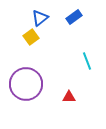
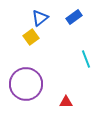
cyan line: moved 1 px left, 2 px up
red triangle: moved 3 px left, 5 px down
